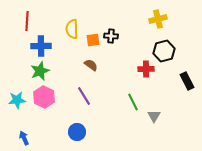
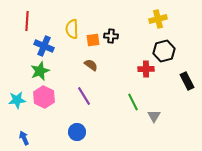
blue cross: moved 3 px right; rotated 24 degrees clockwise
